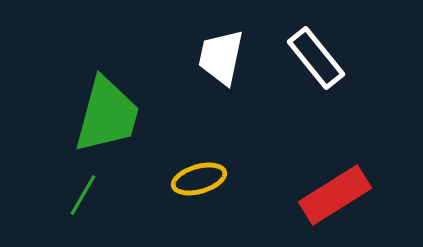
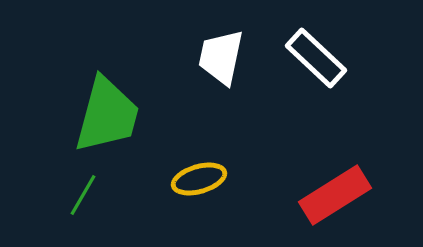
white rectangle: rotated 8 degrees counterclockwise
